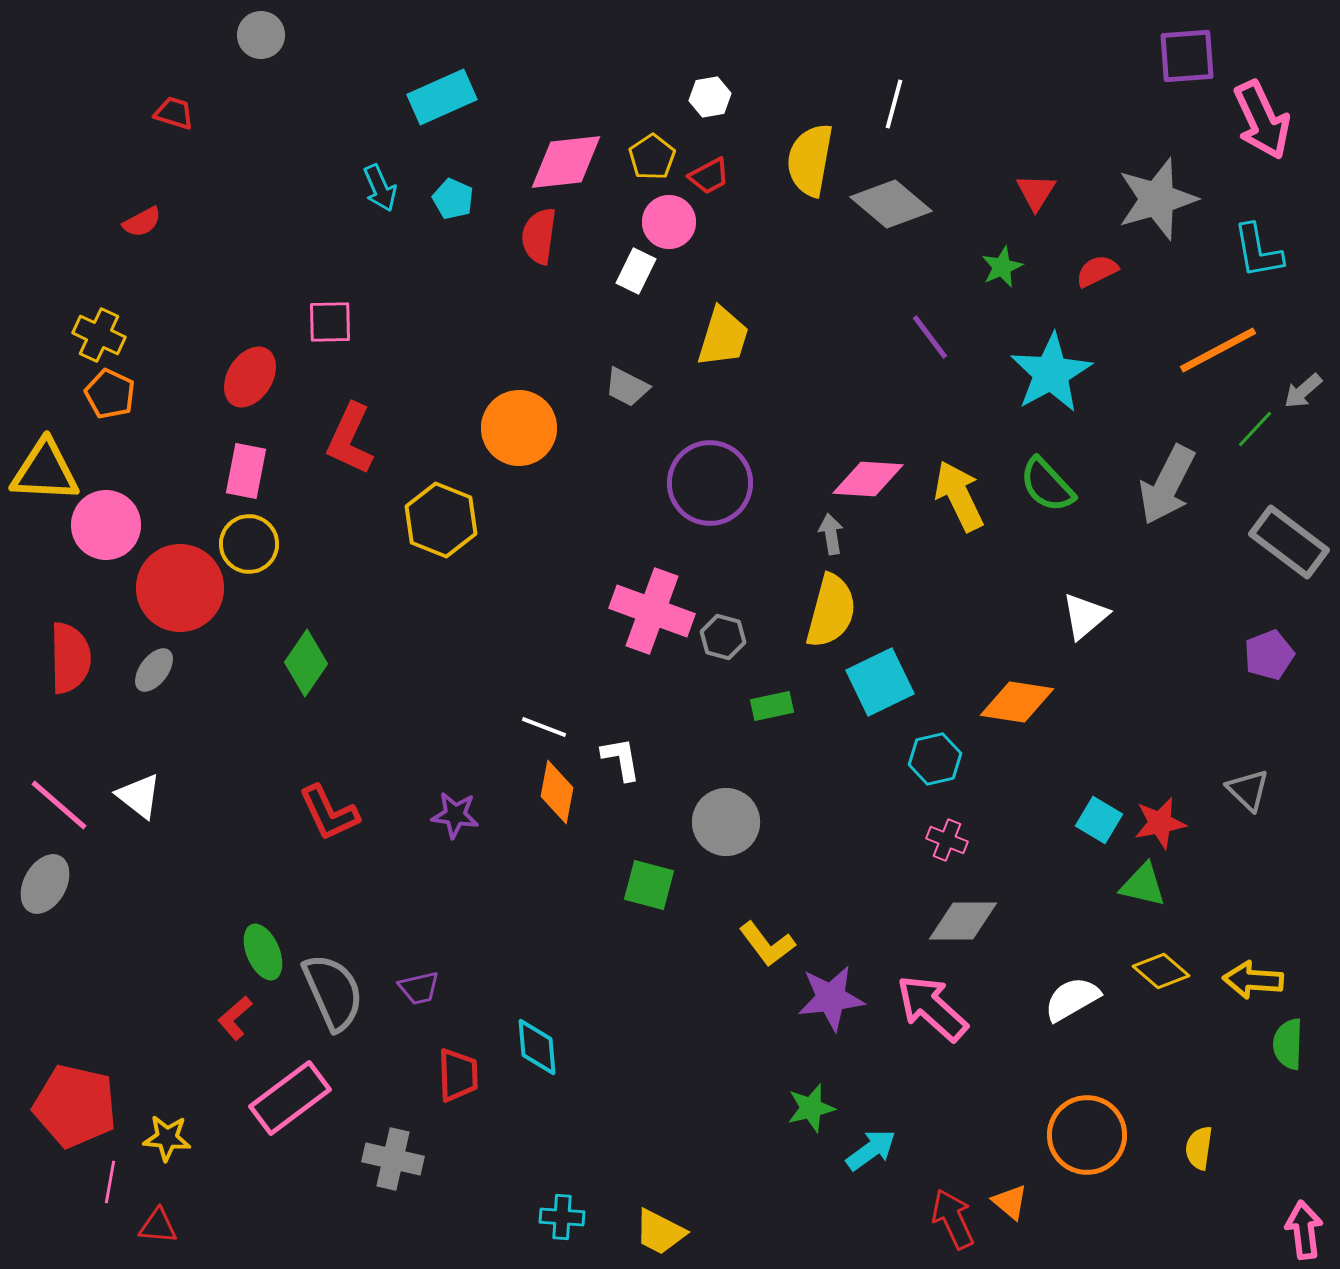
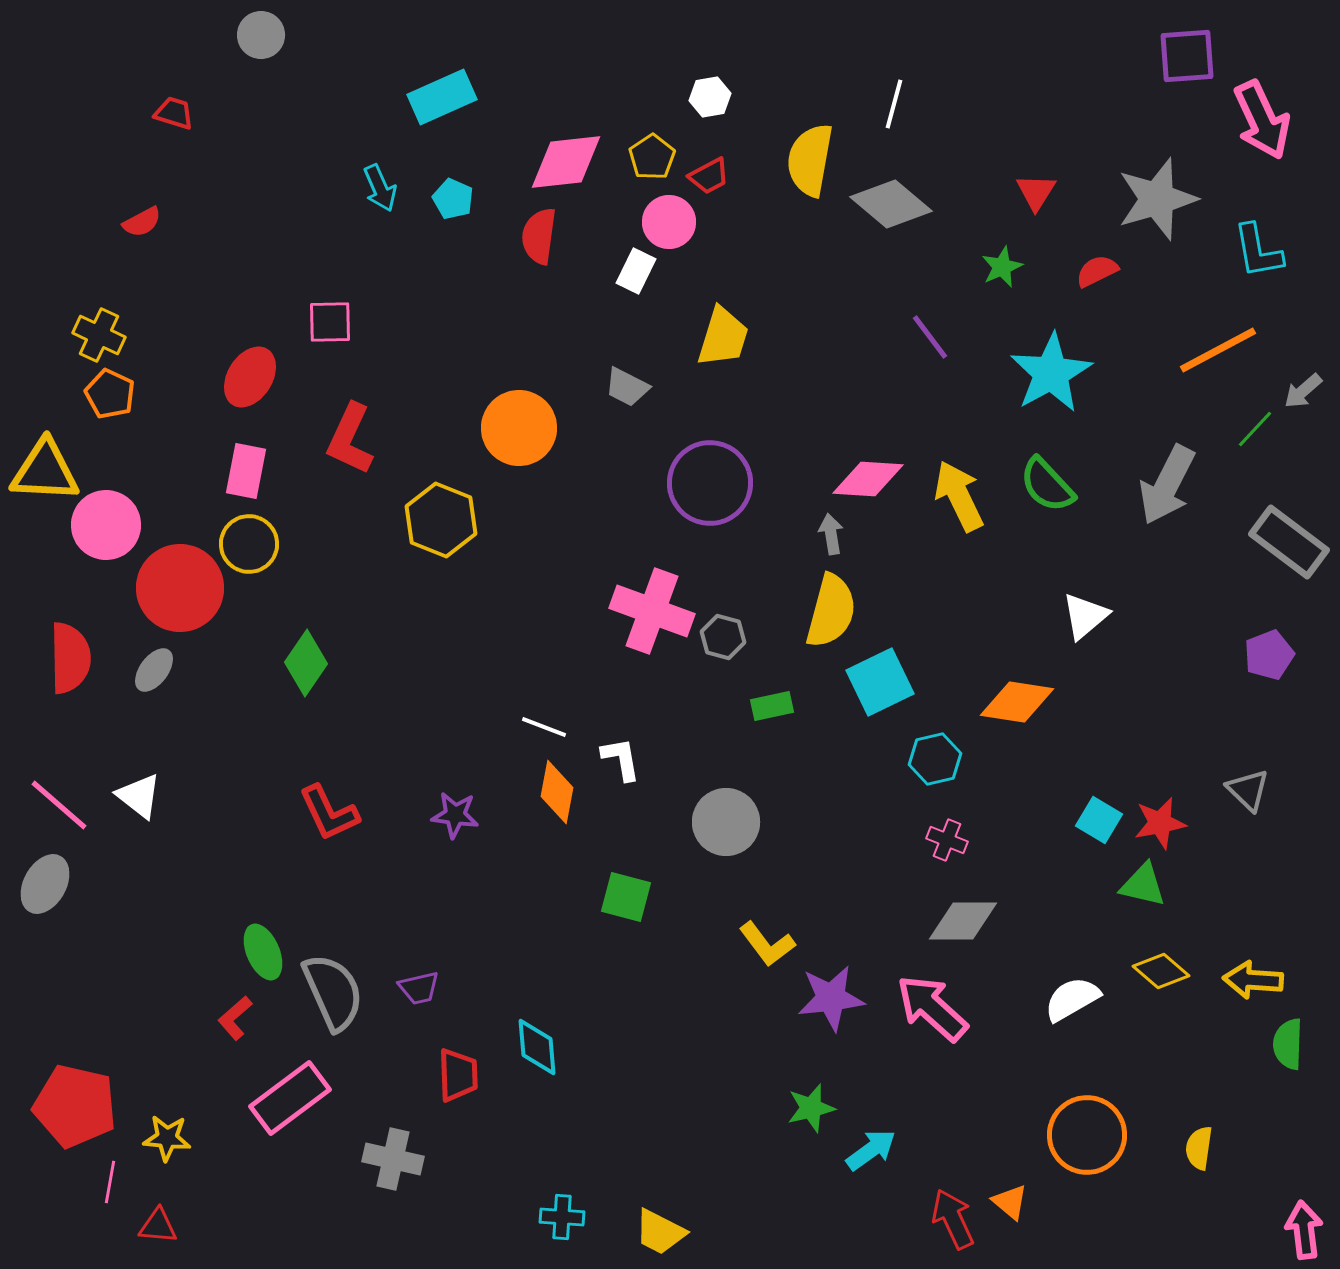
green square at (649, 885): moved 23 px left, 12 px down
